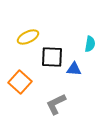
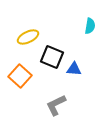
cyan semicircle: moved 18 px up
black square: rotated 20 degrees clockwise
orange square: moved 6 px up
gray L-shape: moved 1 px down
